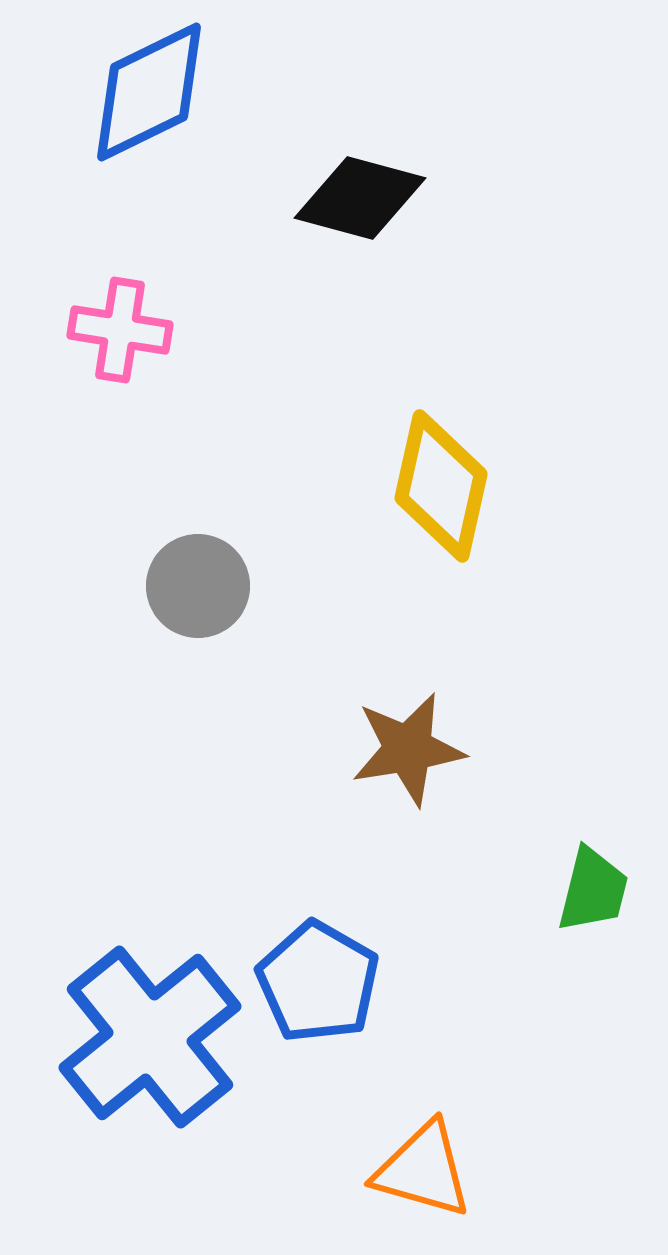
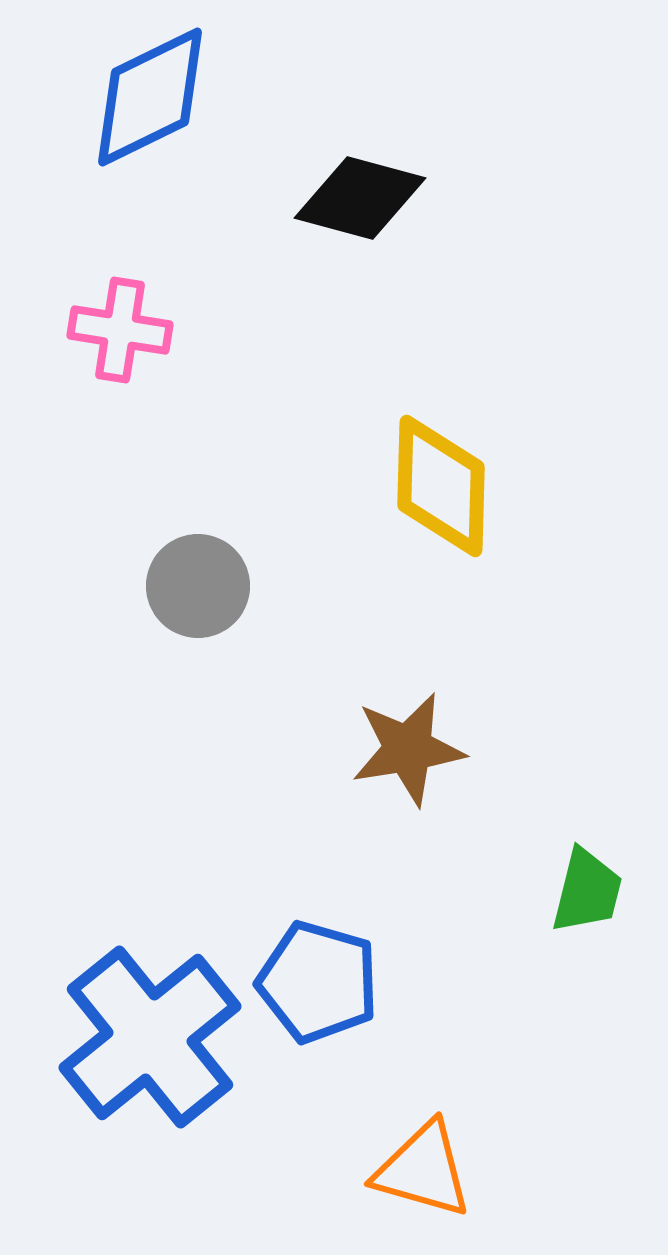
blue diamond: moved 1 px right, 5 px down
yellow diamond: rotated 11 degrees counterclockwise
green trapezoid: moved 6 px left, 1 px down
blue pentagon: rotated 14 degrees counterclockwise
